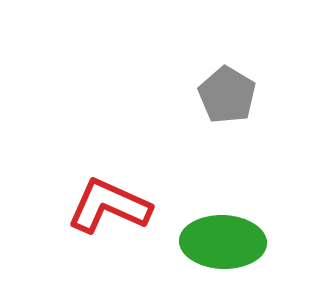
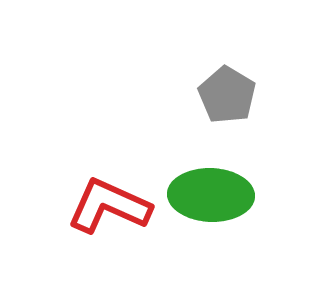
green ellipse: moved 12 px left, 47 px up
